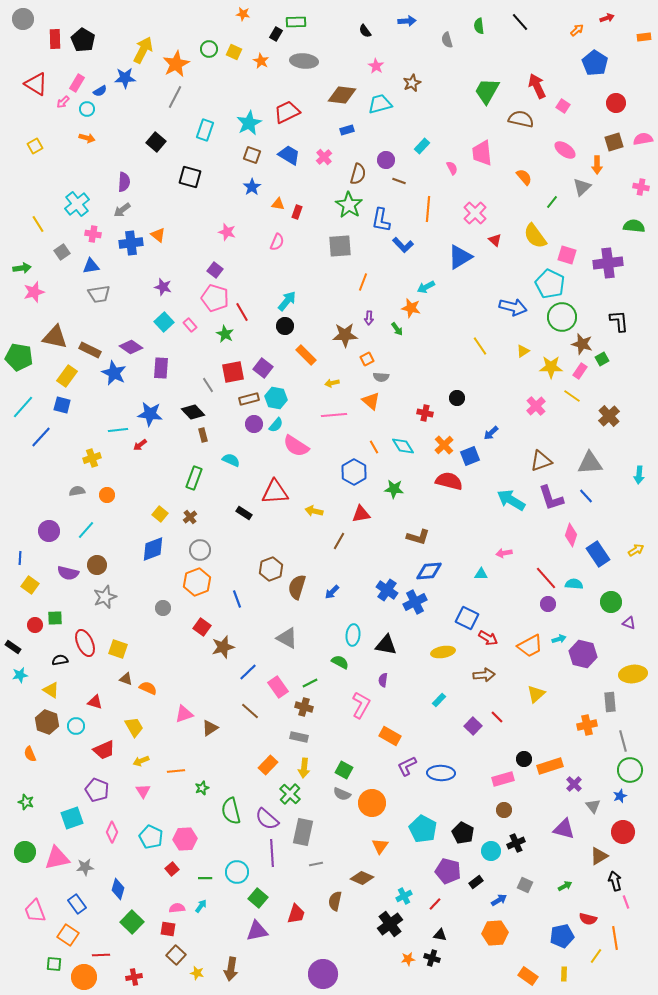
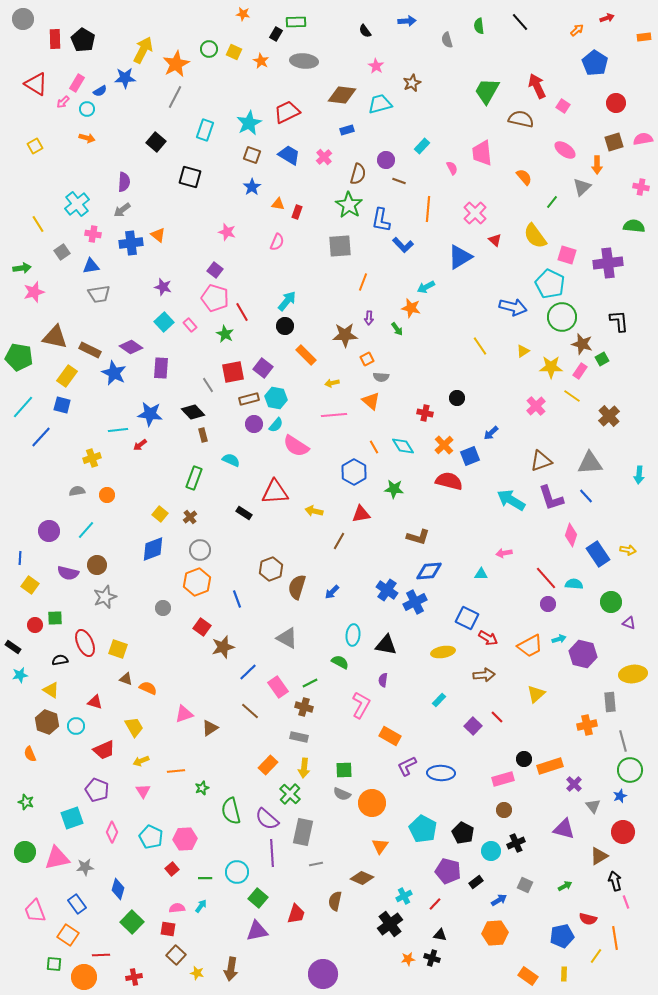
yellow arrow at (636, 550): moved 8 px left; rotated 42 degrees clockwise
green square at (344, 770): rotated 30 degrees counterclockwise
